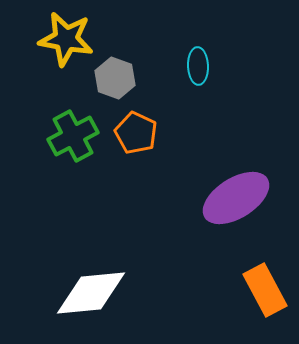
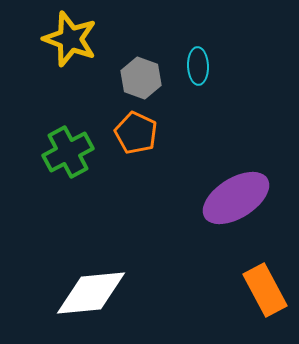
yellow star: moved 4 px right; rotated 10 degrees clockwise
gray hexagon: moved 26 px right
green cross: moved 5 px left, 16 px down
